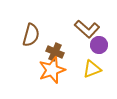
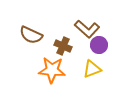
brown semicircle: rotated 100 degrees clockwise
brown cross: moved 8 px right, 6 px up
orange star: rotated 24 degrees clockwise
